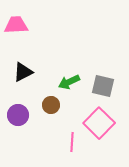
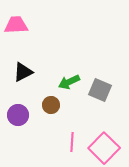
gray square: moved 3 px left, 4 px down; rotated 10 degrees clockwise
pink square: moved 5 px right, 25 px down
